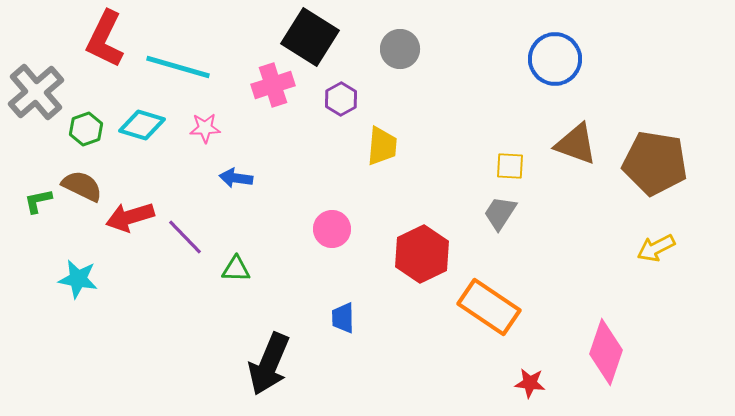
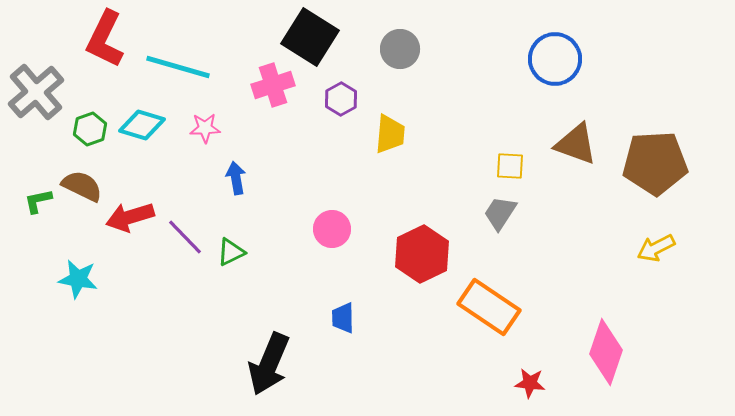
green hexagon: moved 4 px right
yellow trapezoid: moved 8 px right, 12 px up
brown pentagon: rotated 12 degrees counterclockwise
blue arrow: rotated 72 degrees clockwise
green triangle: moved 5 px left, 17 px up; rotated 28 degrees counterclockwise
